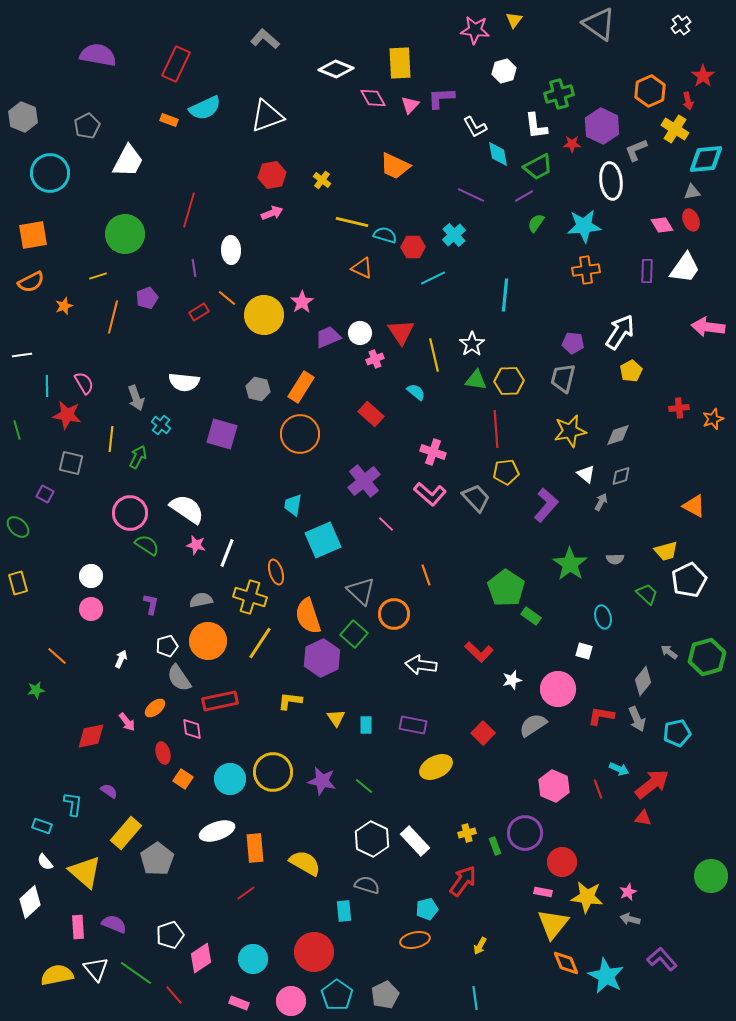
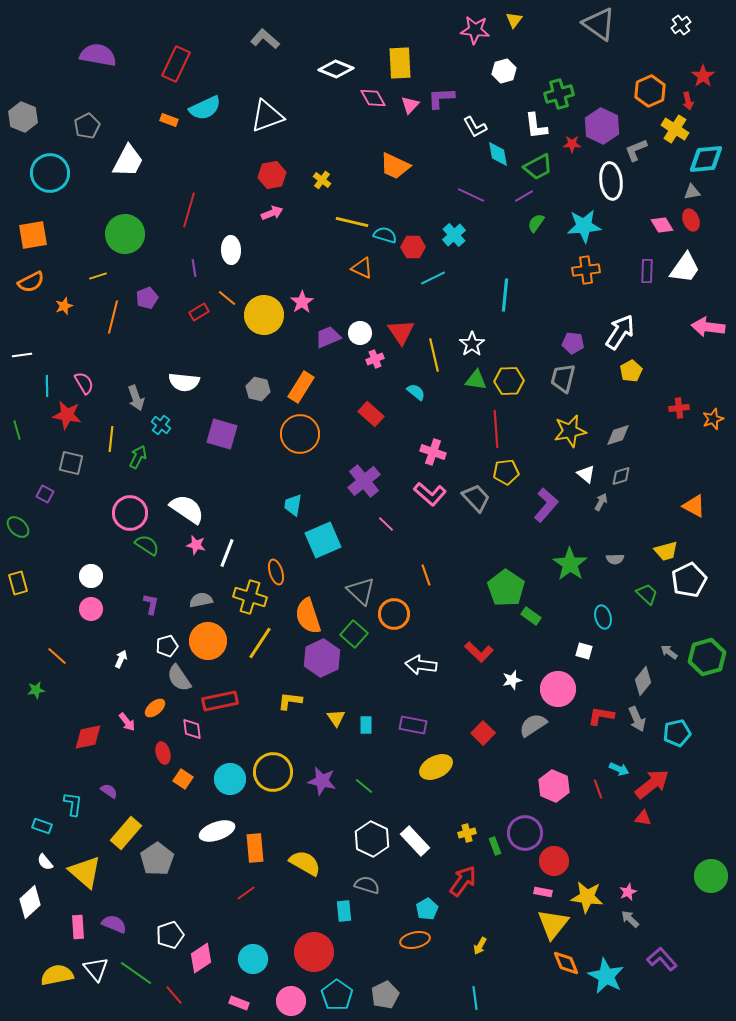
red diamond at (91, 736): moved 3 px left, 1 px down
red circle at (562, 862): moved 8 px left, 1 px up
cyan pentagon at (427, 909): rotated 15 degrees counterclockwise
gray arrow at (630, 919): rotated 30 degrees clockwise
